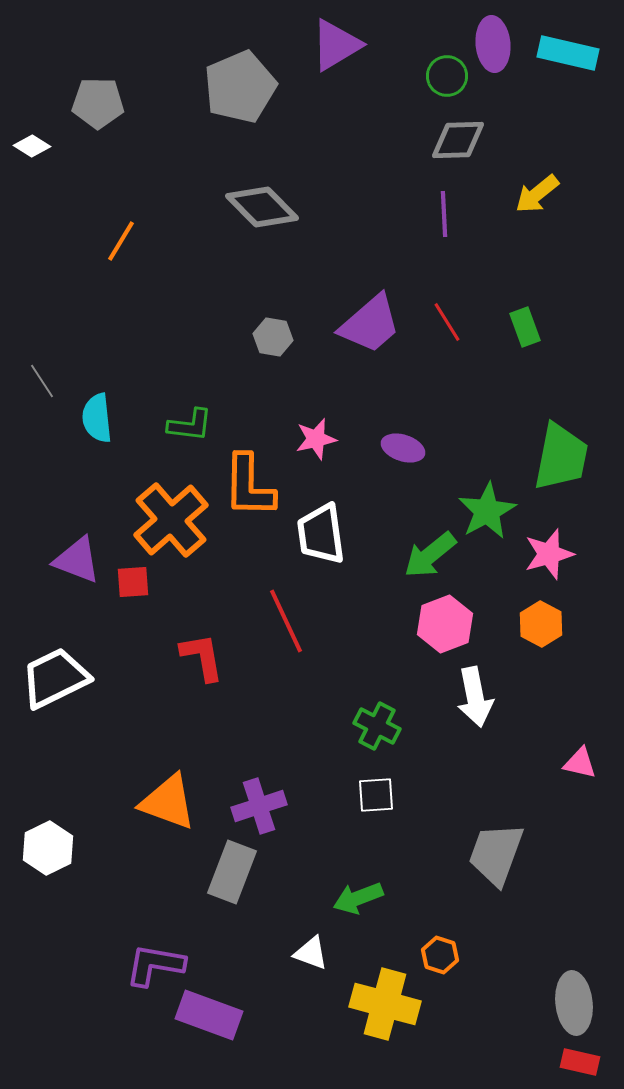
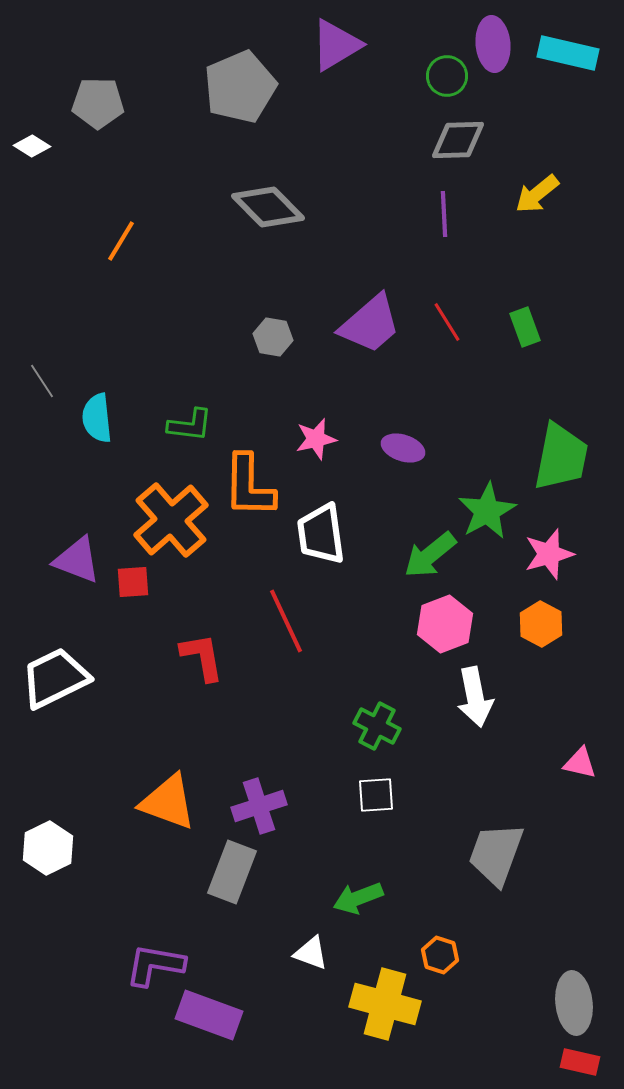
gray diamond at (262, 207): moved 6 px right
